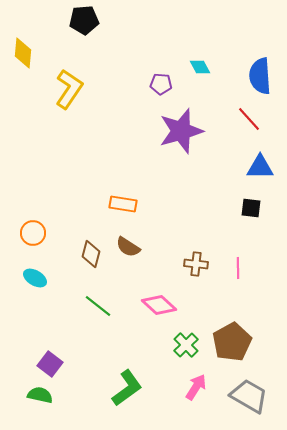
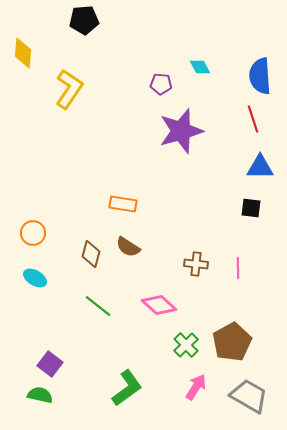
red line: moved 4 px right; rotated 24 degrees clockwise
